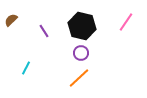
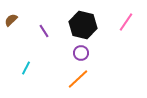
black hexagon: moved 1 px right, 1 px up
orange line: moved 1 px left, 1 px down
